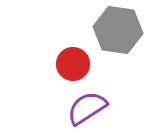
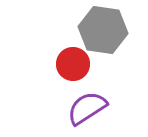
gray hexagon: moved 15 px left
